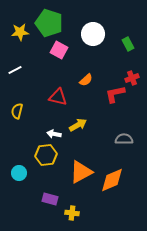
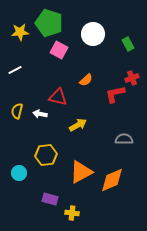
white arrow: moved 14 px left, 20 px up
